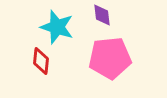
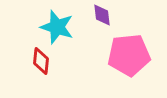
pink pentagon: moved 19 px right, 3 px up
